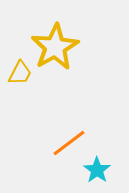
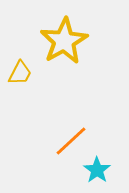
yellow star: moved 9 px right, 6 px up
orange line: moved 2 px right, 2 px up; rotated 6 degrees counterclockwise
